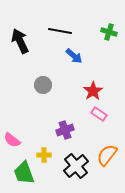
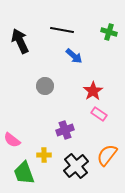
black line: moved 2 px right, 1 px up
gray circle: moved 2 px right, 1 px down
